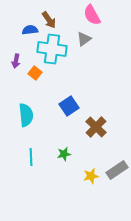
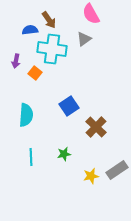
pink semicircle: moved 1 px left, 1 px up
cyan semicircle: rotated 10 degrees clockwise
